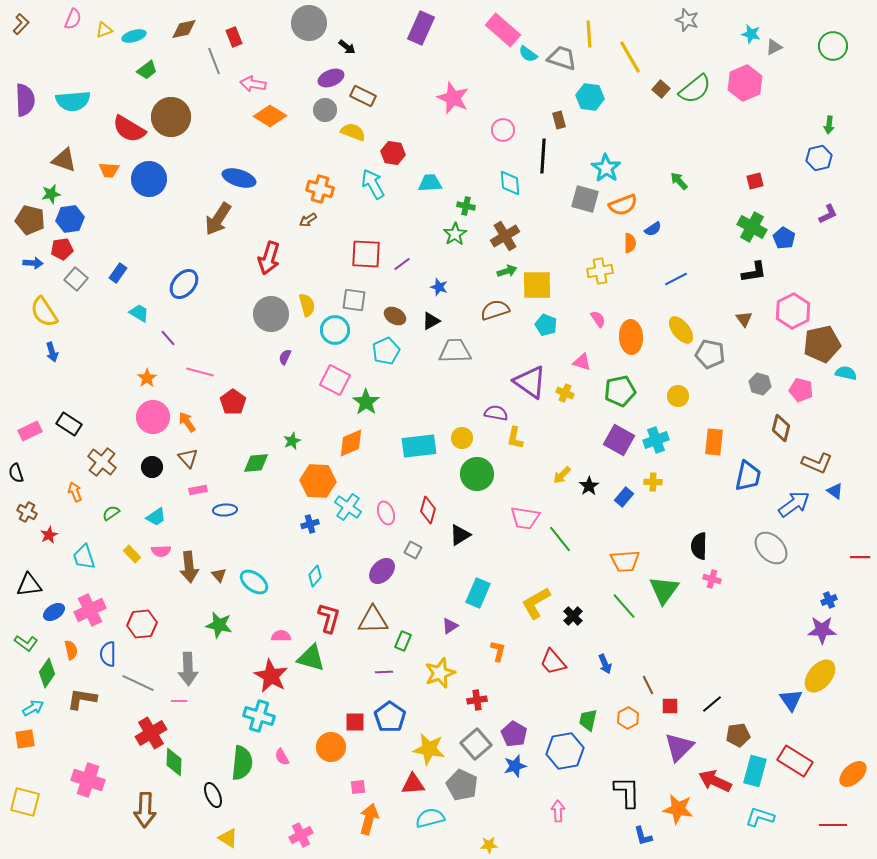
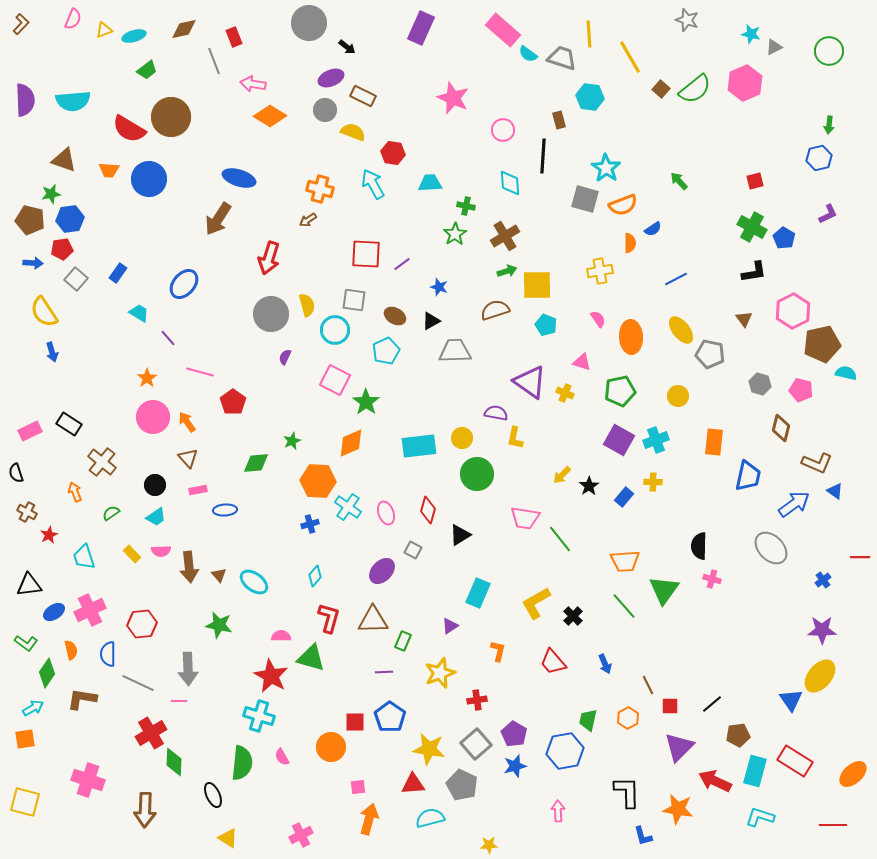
green circle at (833, 46): moved 4 px left, 5 px down
black circle at (152, 467): moved 3 px right, 18 px down
blue cross at (829, 600): moved 6 px left, 20 px up; rotated 14 degrees counterclockwise
